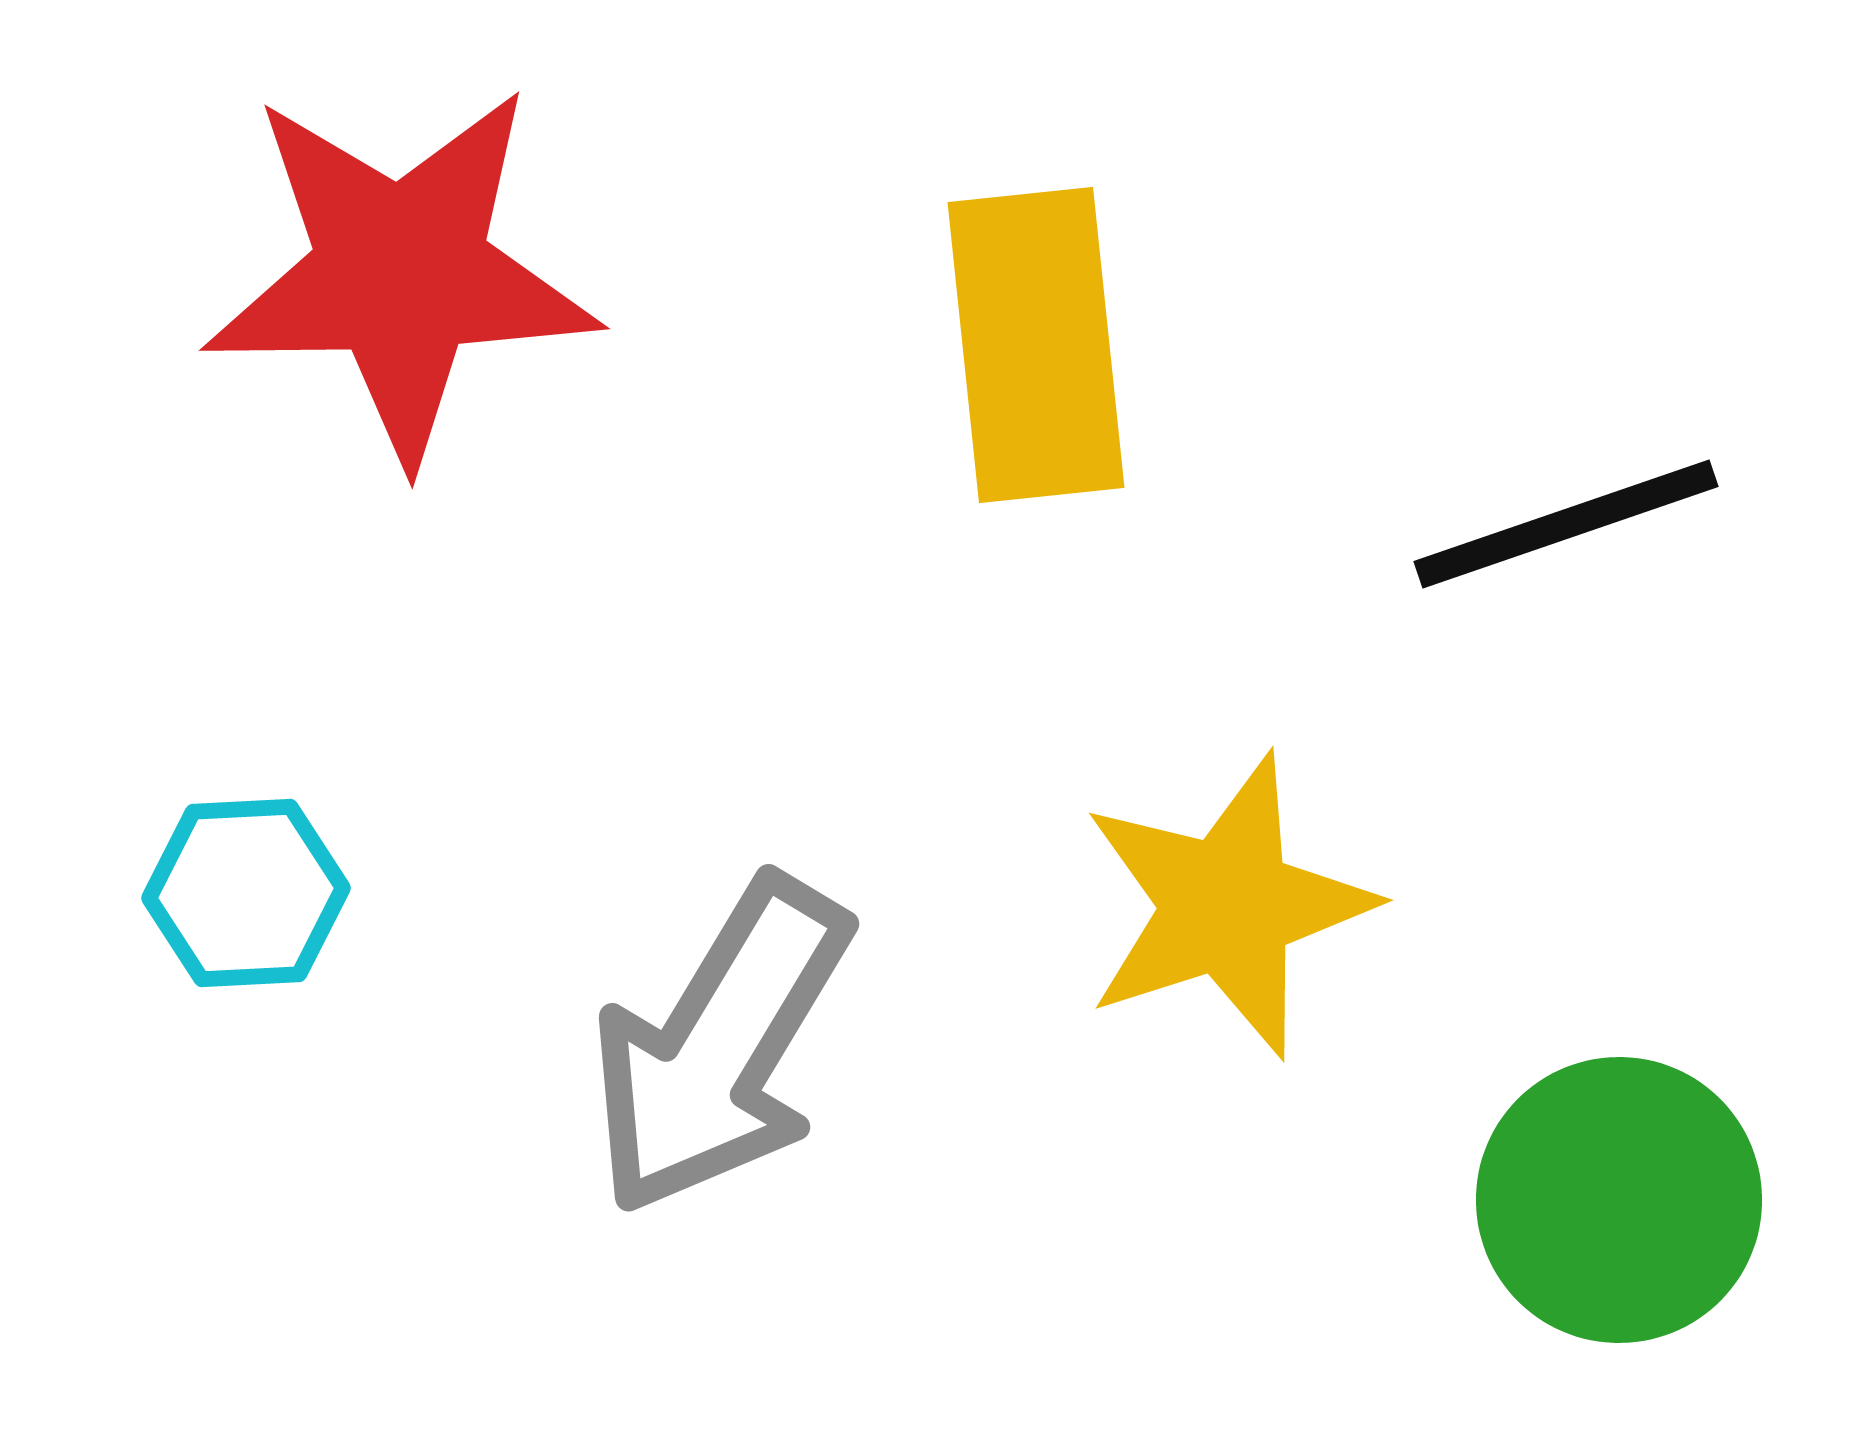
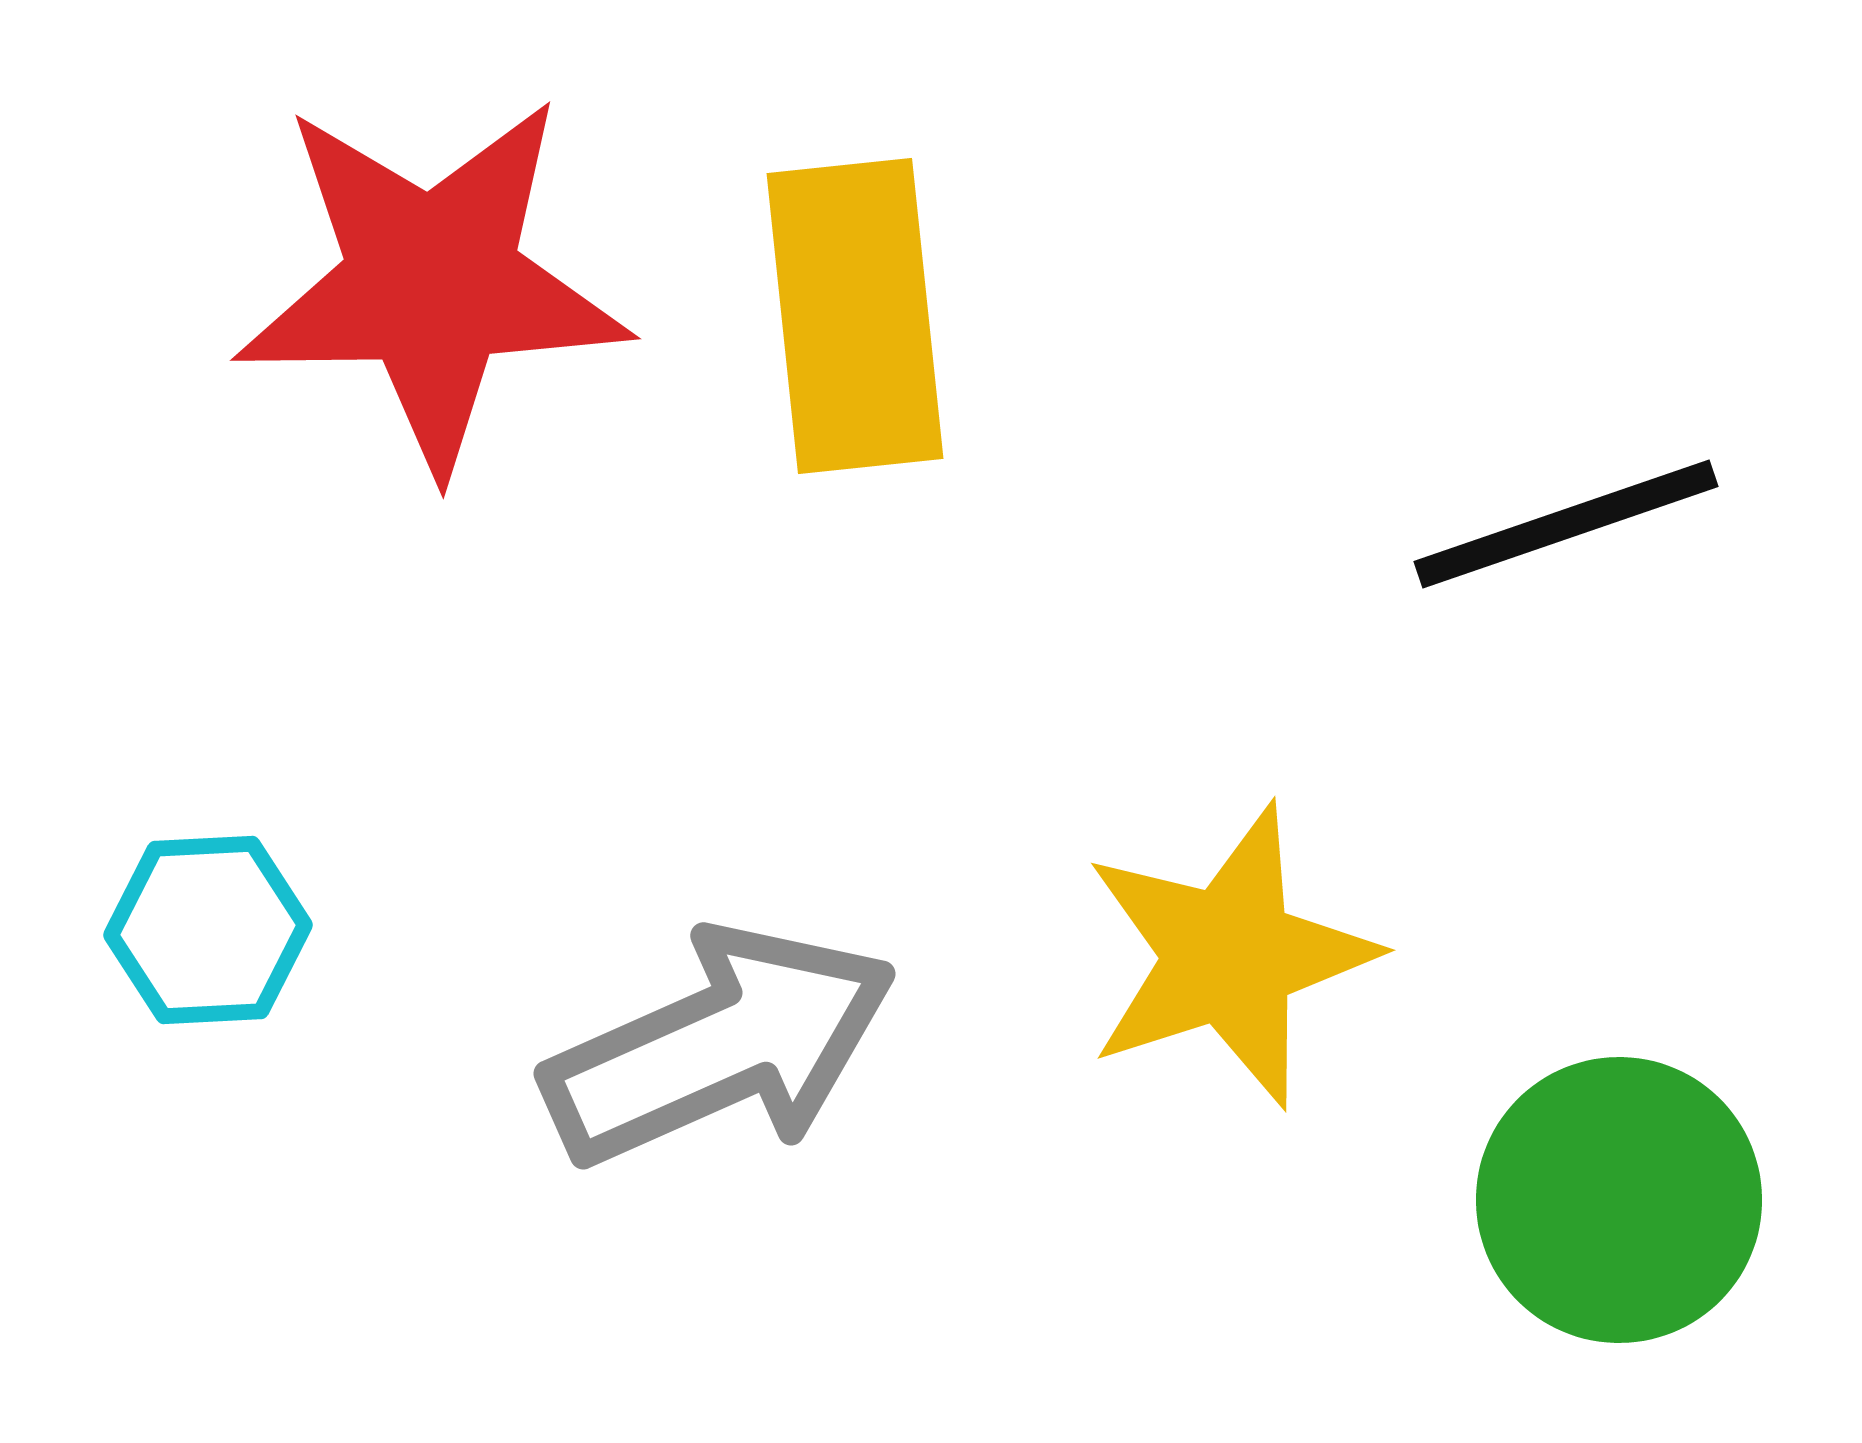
red star: moved 31 px right, 10 px down
yellow rectangle: moved 181 px left, 29 px up
cyan hexagon: moved 38 px left, 37 px down
yellow star: moved 2 px right, 50 px down
gray arrow: rotated 145 degrees counterclockwise
